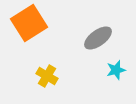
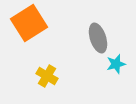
gray ellipse: rotated 72 degrees counterclockwise
cyan star: moved 6 px up
